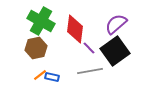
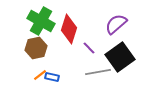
red diamond: moved 6 px left; rotated 12 degrees clockwise
black square: moved 5 px right, 6 px down
gray line: moved 8 px right, 1 px down
